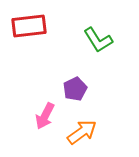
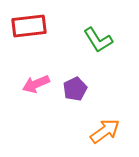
pink arrow: moved 9 px left, 32 px up; rotated 40 degrees clockwise
orange arrow: moved 23 px right, 1 px up
